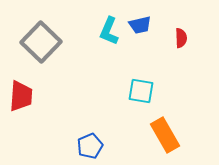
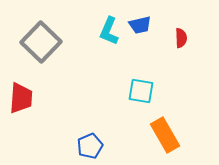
red trapezoid: moved 2 px down
